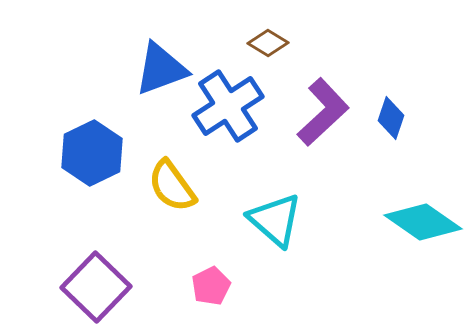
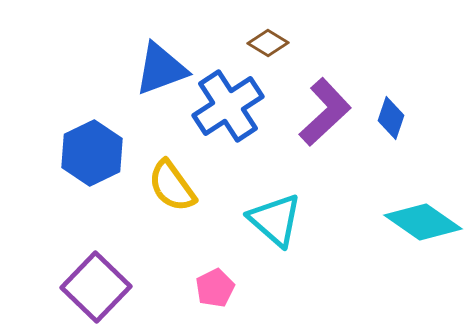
purple L-shape: moved 2 px right
pink pentagon: moved 4 px right, 2 px down
